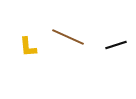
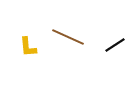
black line: moved 1 px left; rotated 15 degrees counterclockwise
